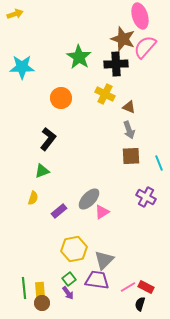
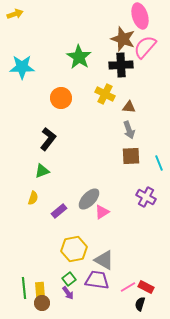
black cross: moved 5 px right, 1 px down
brown triangle: rotated 16 degrees counterclockwise
gray triangle: rotated 45 degrees counterclockwise
